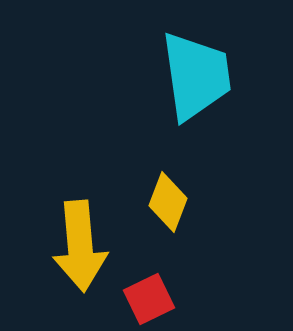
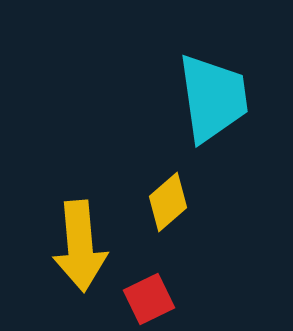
cyan trapezoid: moved 17 px right, 22 px down
yellow diamond: rotated 28 degrees clockwise
